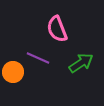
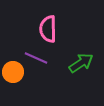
pink semicircle: moved 9 px left; rotated 20 degrees clockwise
purple line: moved 2 px left
